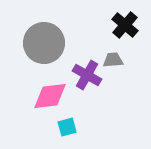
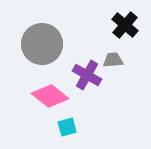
gray circle: moved 2 px left, 1 px down
pink diamond: rotated 45 degrees clockwise
